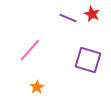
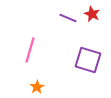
pink line: rotated 25 degrees counterclockwise
